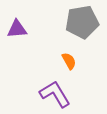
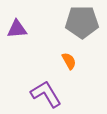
gray pentagon: rotated 8 degrees clockwise
purple L-shape: moved 9 px left
